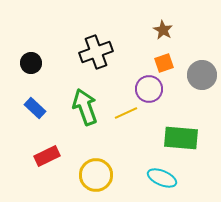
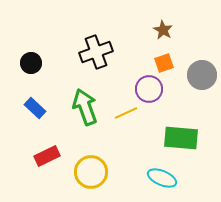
yellow circle: moved 5 px left, 3 px up
